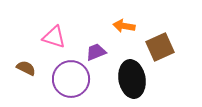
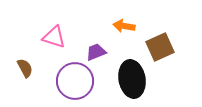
brown semicircle: moved 1 px left; rotated 36 degrees clockwise
purple circle: moved 4 px right, 2 px down
